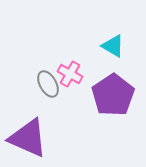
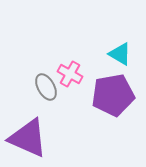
cyan triangle: moved 7 px right, 8 px down
gray ellipse: moved 2 px left, 3 px down
purple pentagon: rotated 24 degrees clockwise
